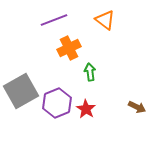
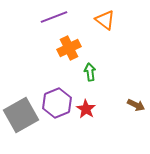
purple line: moved 3 px up
gray square: moved 24 px down
brown arrow: moved 1 px left, 2 px up
